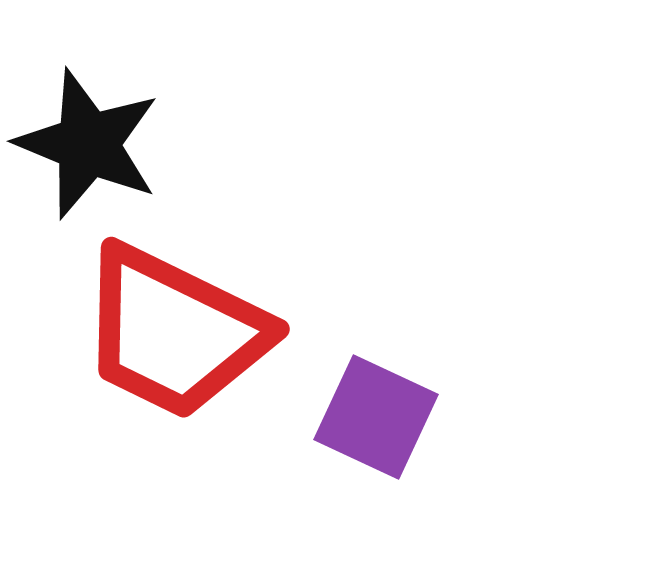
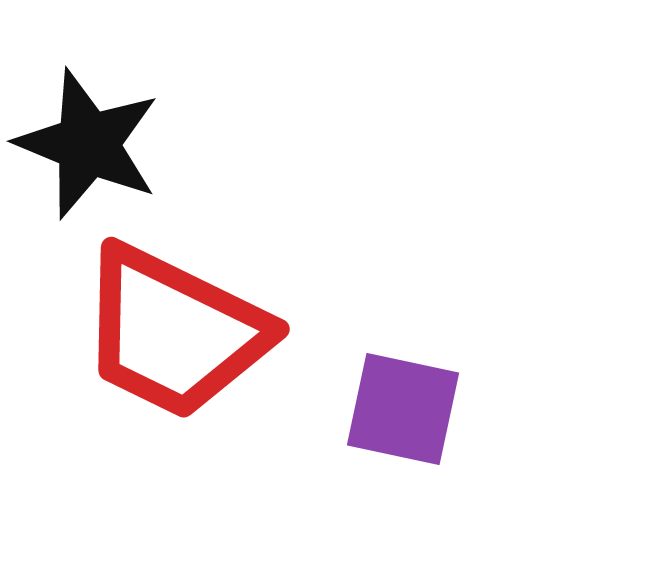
purple square: moved 27 px right, 8 px up; rotated 13 degrees counterclockwise
